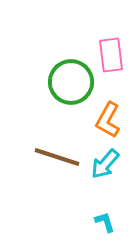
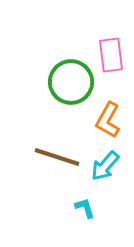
cyan arrow: moved 2 px down
cyan L-shape: moved 20 px left, 14 px up
